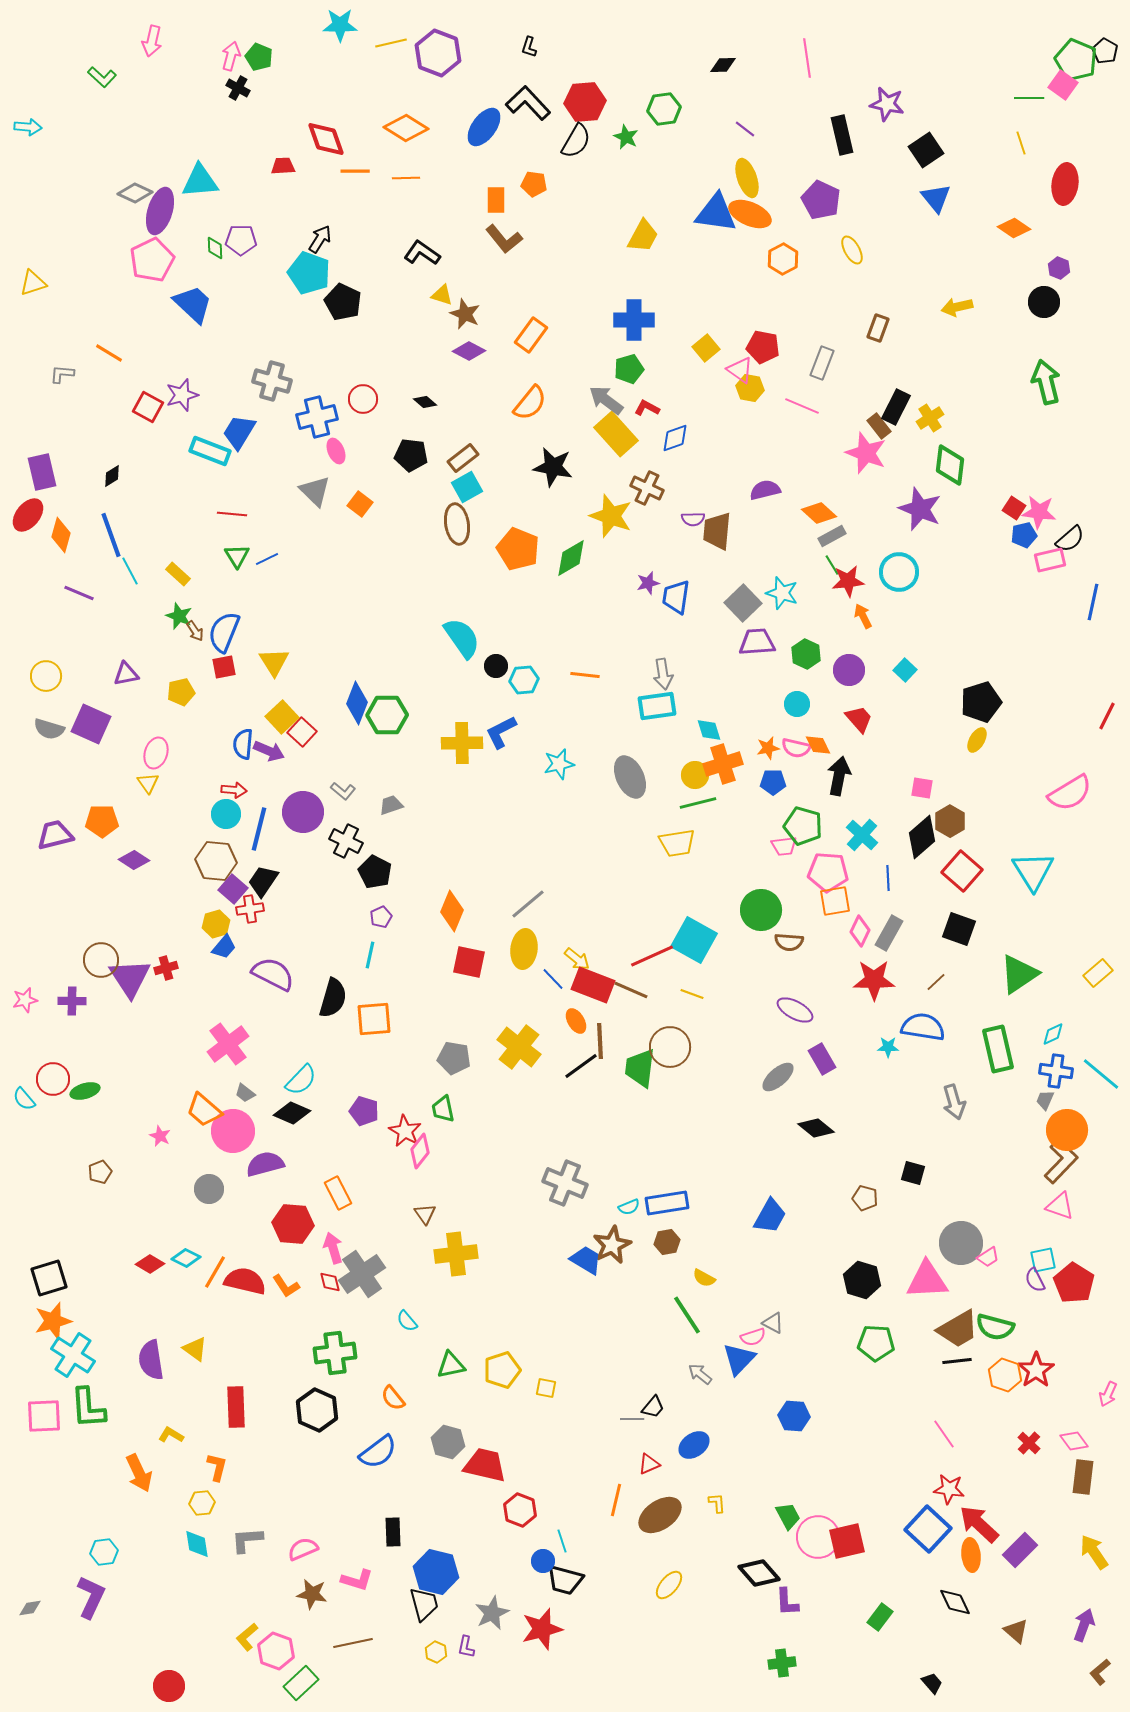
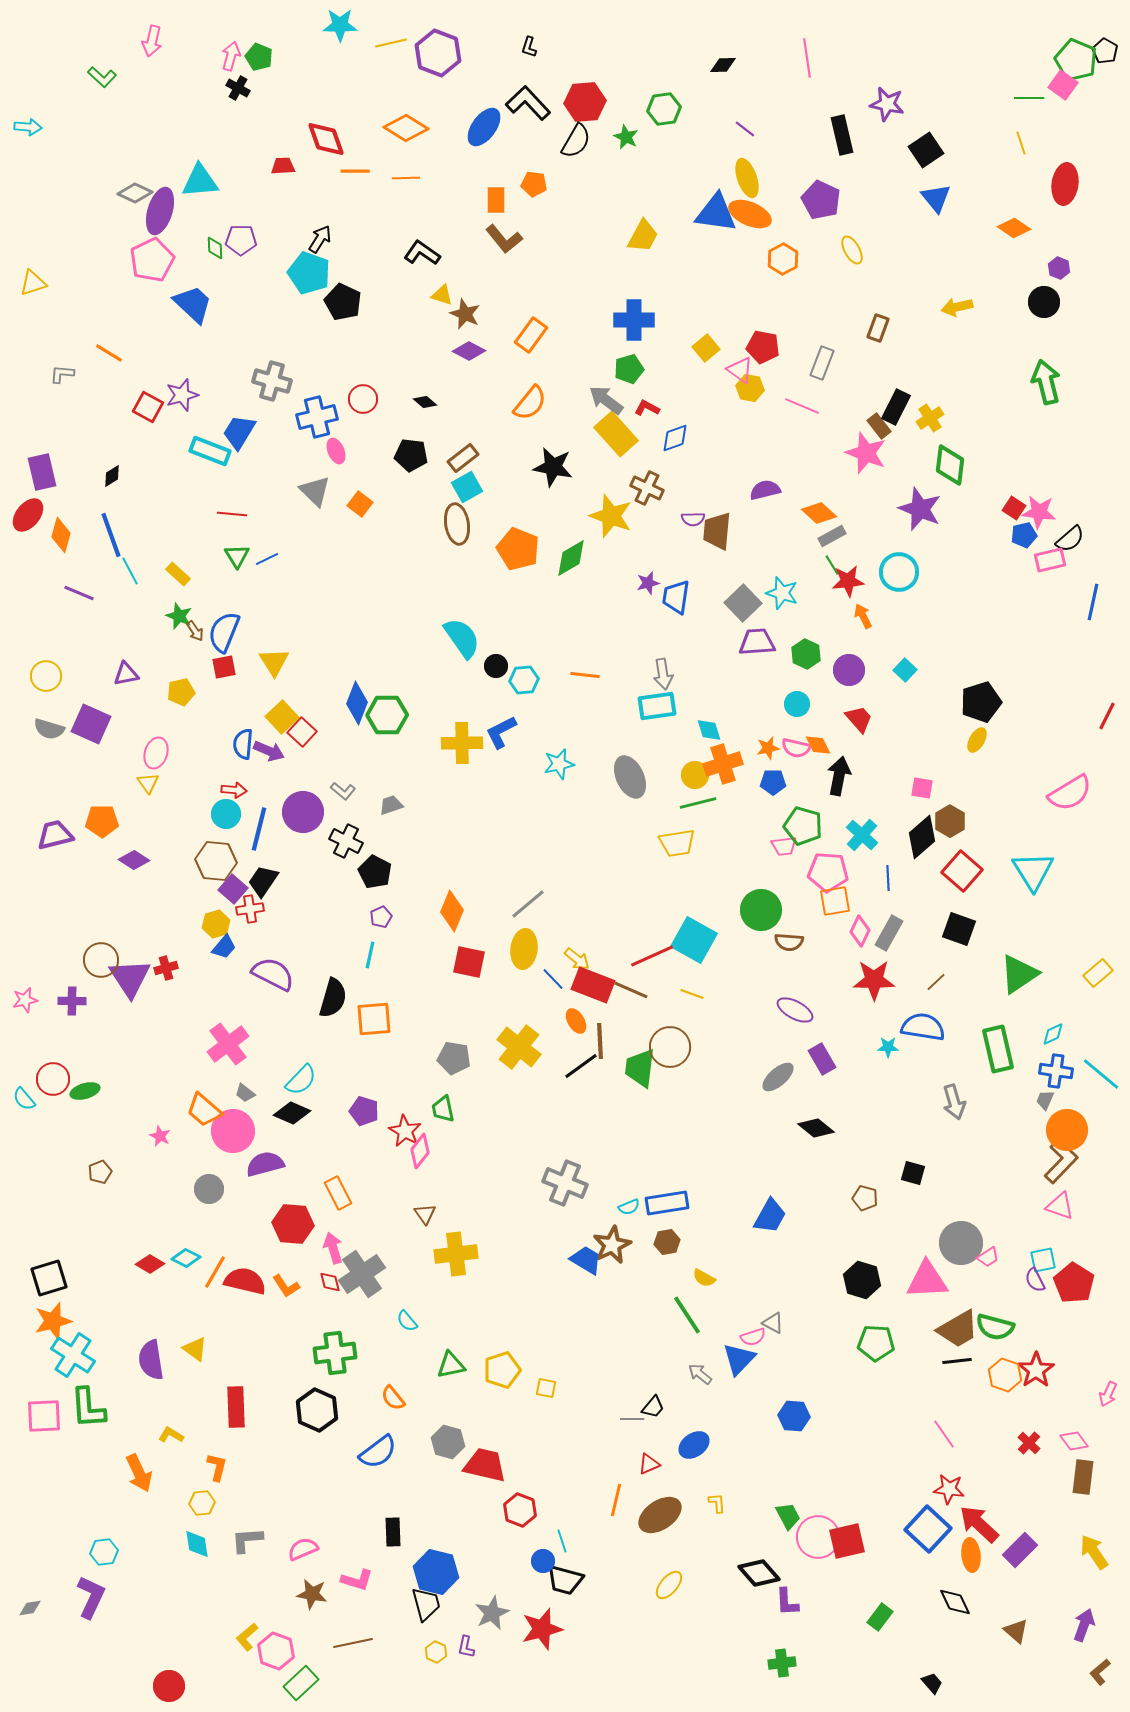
black trapezoid at (424, 1604): moved 2 px right
